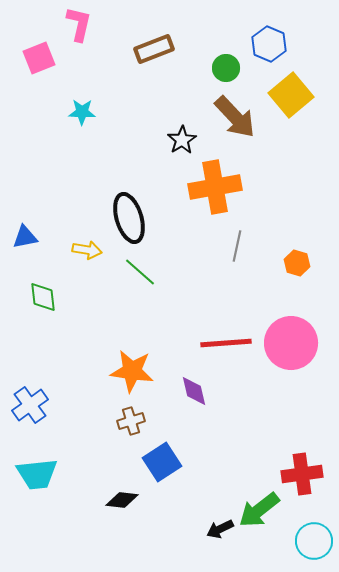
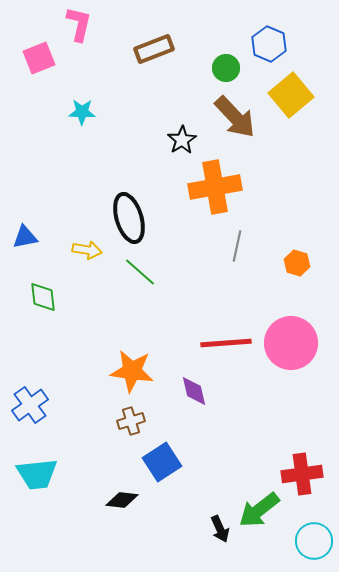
black arrow: rotated 88 degrees counterclockwise
